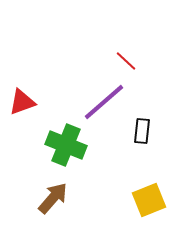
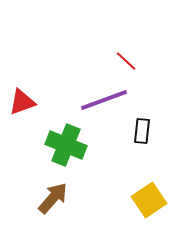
purple line: moved 2 px up; rotated 21 degrees clockwise
yellow square: rotated 12 degrees counterclockwise
